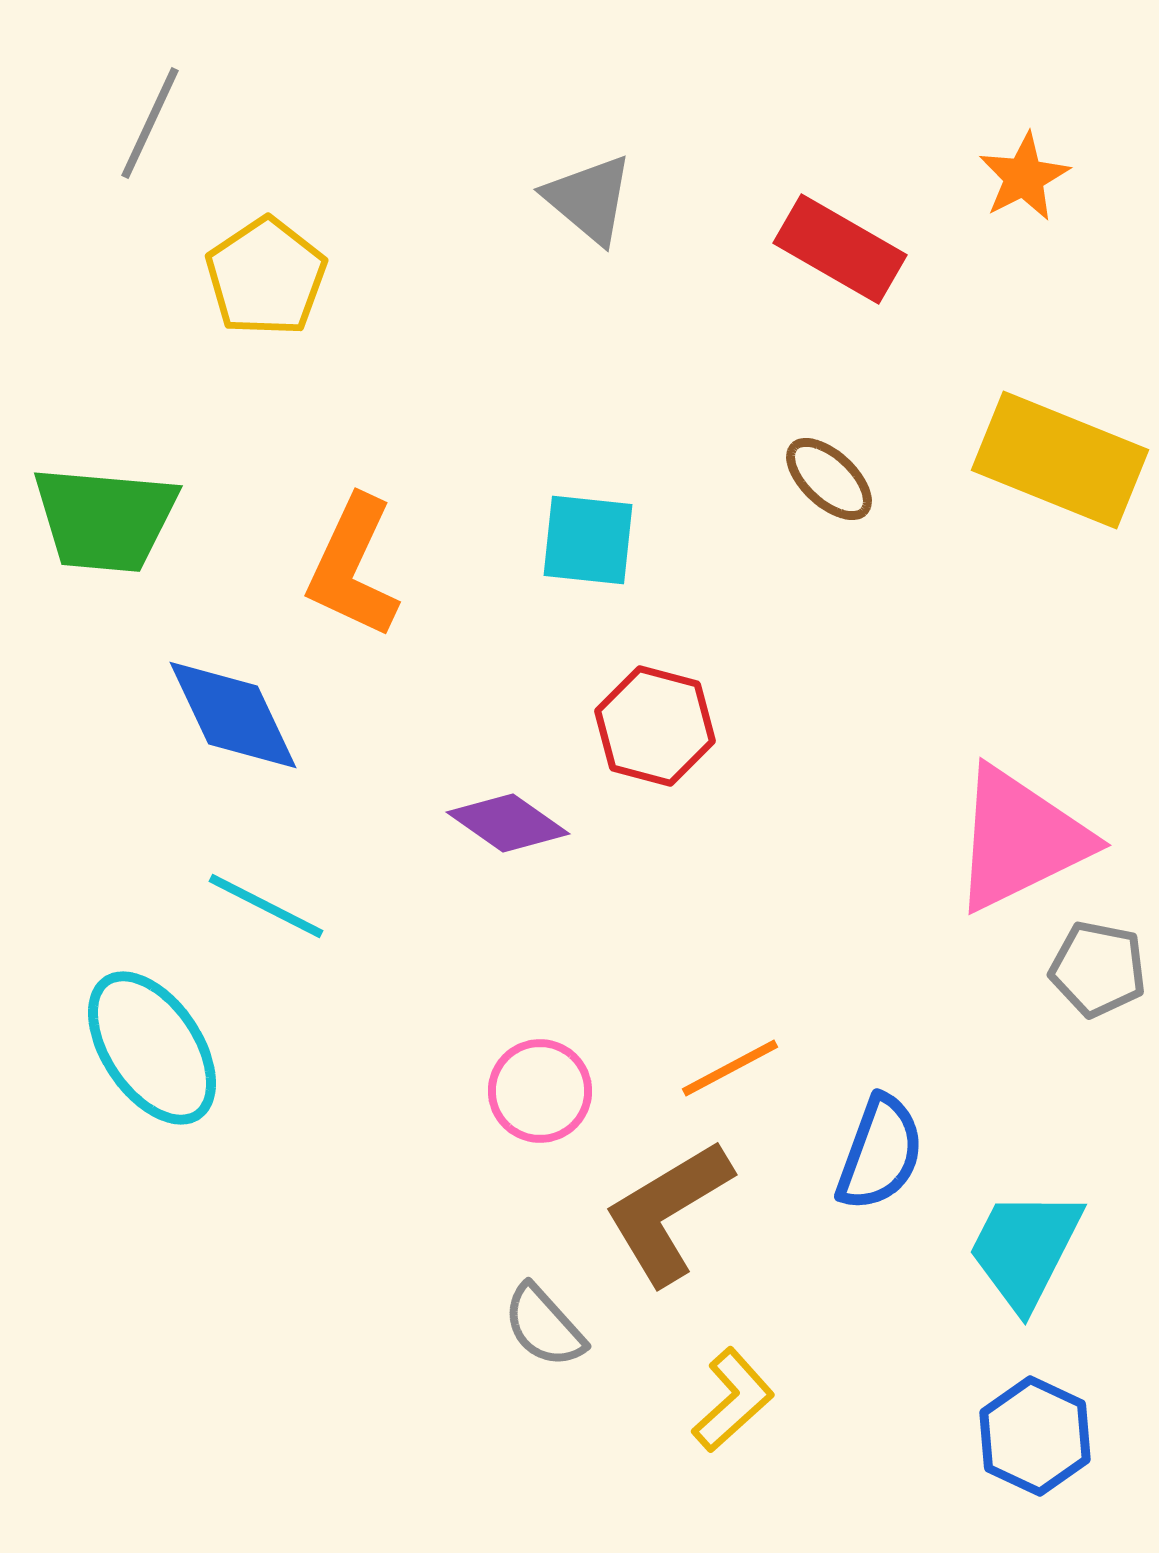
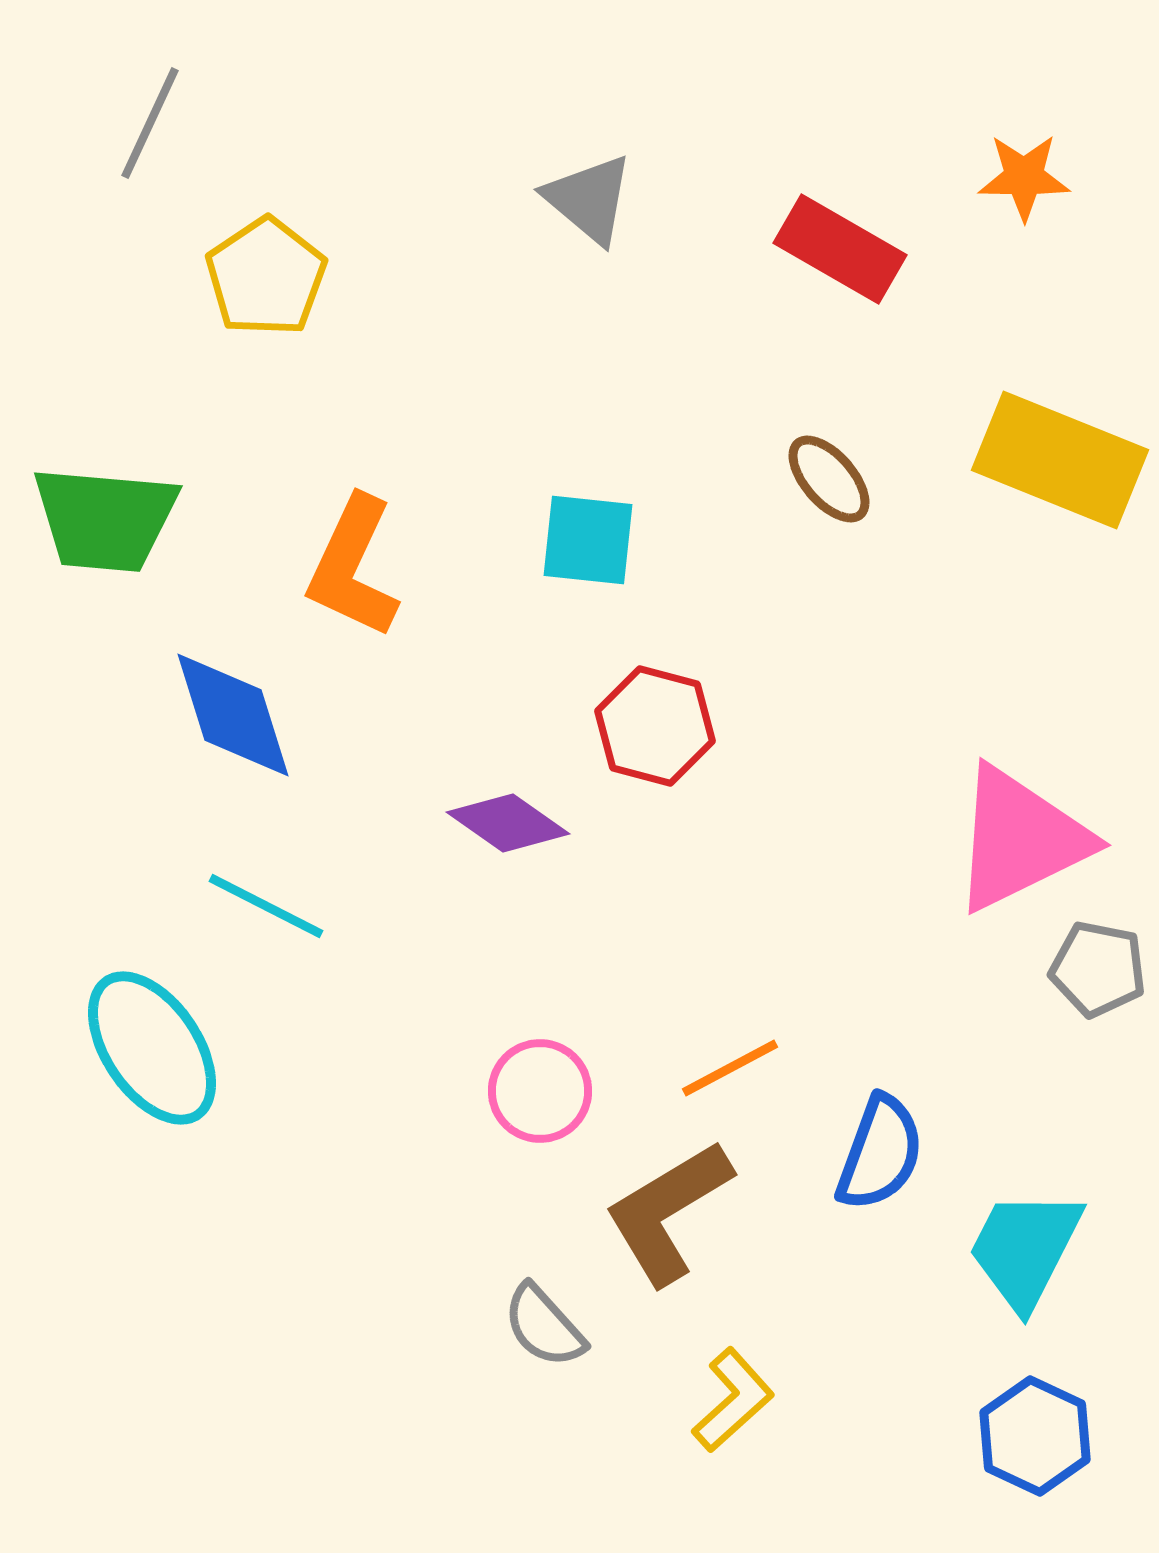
orange star: rotated 28 degrees clockwise
brown ellipse: rotated 6 degrees clockwise
blue diamond: rotated 8 degrees clockwise
